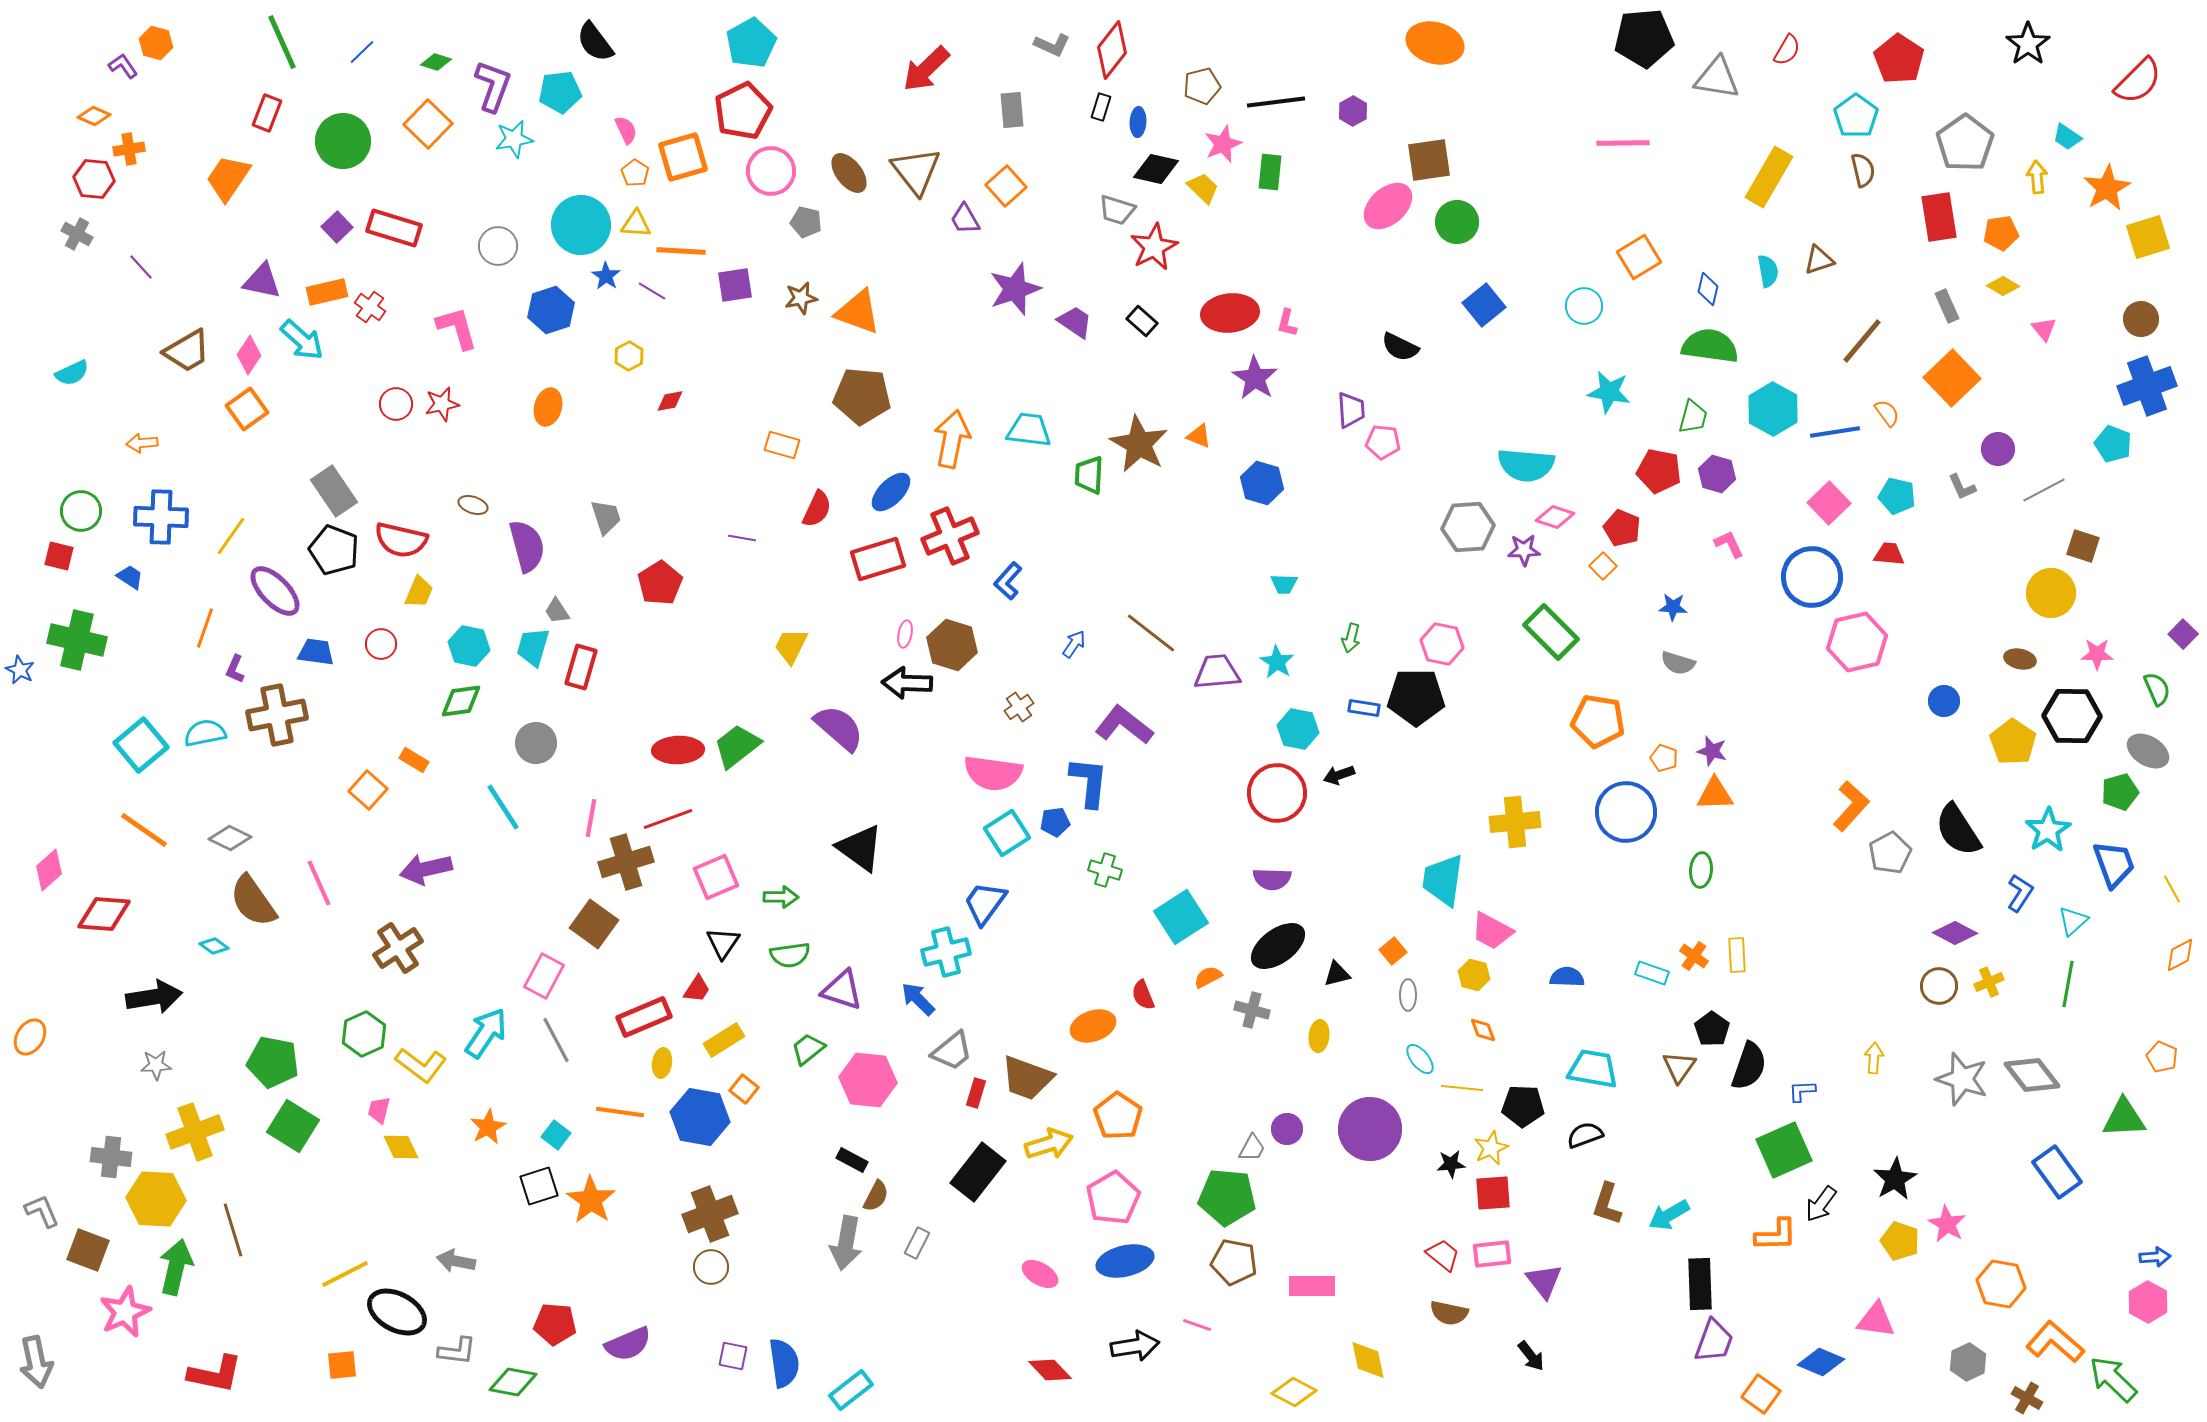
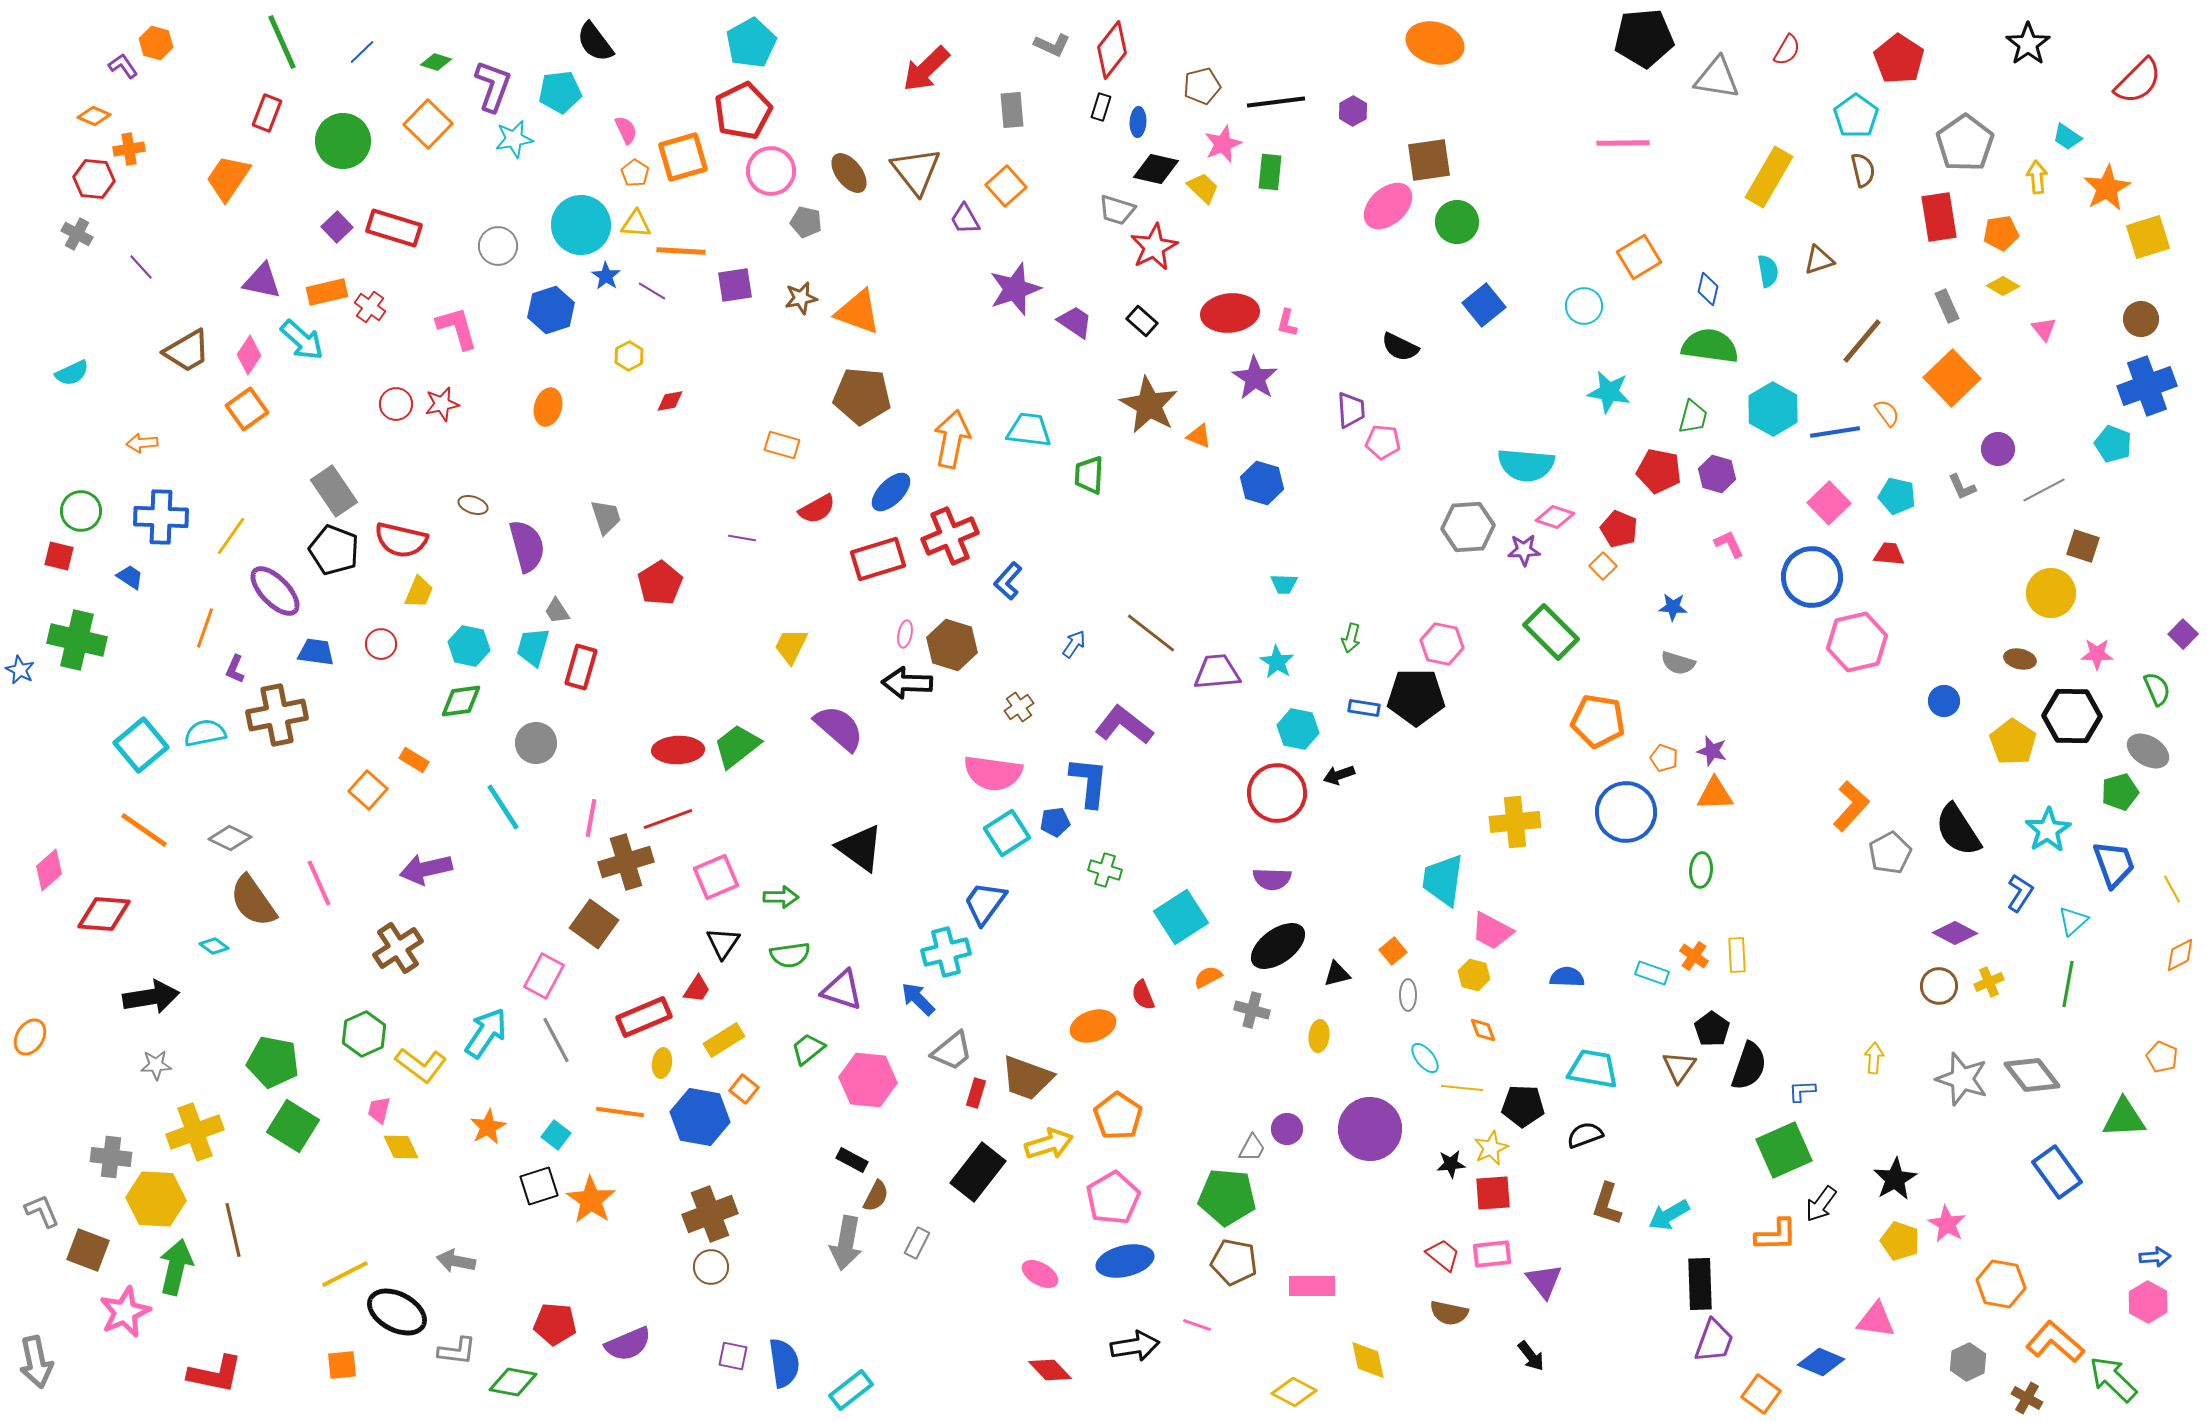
brown star at (1139, 444): moved 10 px right, 39 px up
red semicircle at (817, 509): rotated 36 degrees clockwise
red pentagon at (1622, 528): moved 3 px left, 1 px down
black arrow at (154, 997): moved 3 px left
cyan ellipse at (1420, 1059): moved 5 px right, 1 px up
brown line at (233, 1230): rotated 4 degrees clockwise
